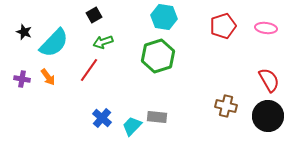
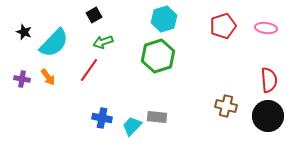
cyan hexagon: moved 2 px down; rotated 25 degrees counterclockwise
red semicircle: rotated 25 degrees clockwise
blue cross: rotated 30 degrees counterclockwise
